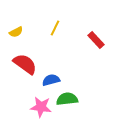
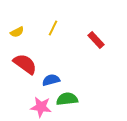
yellow line: moved 2 px left
yellow semicircle: moved 1 px right
